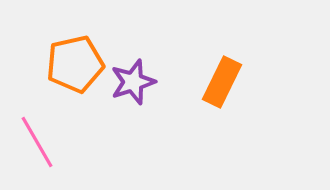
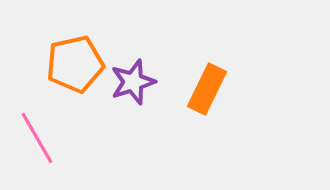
orange rectangle: moved 15 px left, 7 px down
pink line: moved 4 px up
